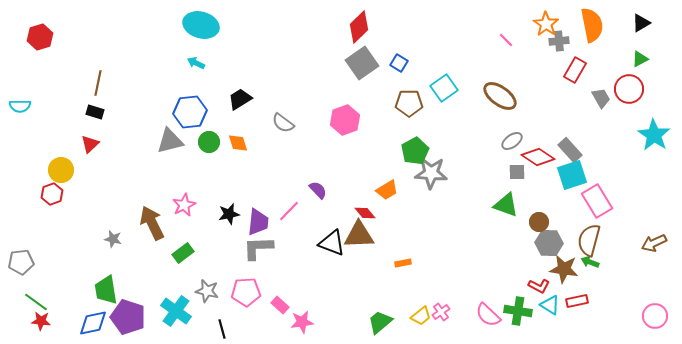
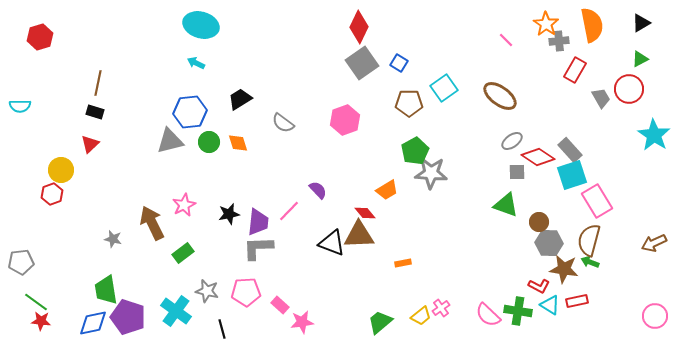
red diamond at (359, 27): rotated 20 degrees counterclockwise
pink cross at (441, 312): moved 4 px up
